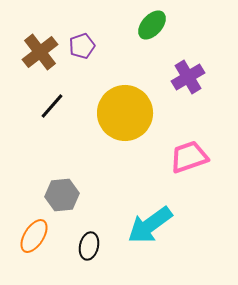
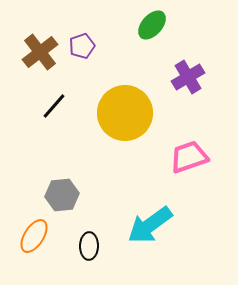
black line: moved 2 px right
black ellipse: rotated 12 degrees counterclockwise
